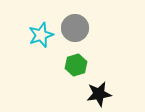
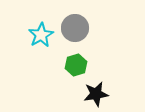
cyan star: rotated 10 degrees counterclockwise
black star: moved 3 px left
